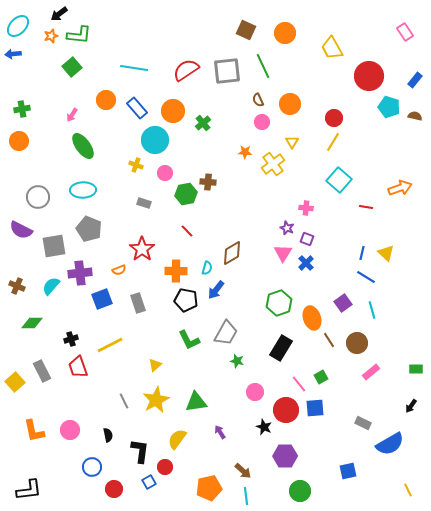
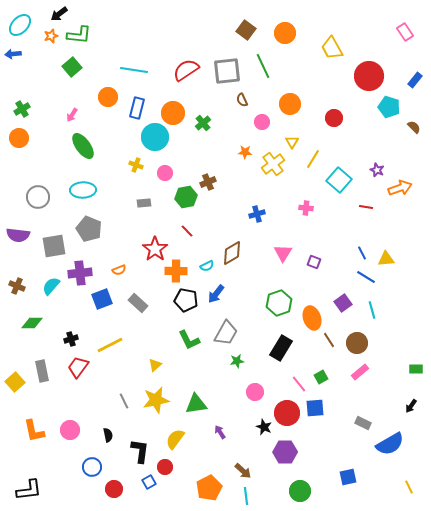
cyan ellipse at (18, 26): moved 2 px right, 1 px up
brown square at (246, 30): rotated 12 degrees clockwise
cyan line at (134, 68): moved 2 px down
orange circle at (106, 100): moved 2 px right, 3 px up
brown semicircle at (258, 100): moved 16 px left
blue rectangle at (137, 108): rotated 55 degrees clockwise
green cross at (22, 109): rotated 21 degrees counterclockwise
orange circle at (173, 111): moved 2 px down
brown semicircle at (415, 116): moved 1 px left, 11 px down; rotated 32 degrees clockwise
cyan circle at (155, 140): moved 3 px up
orange circle at (19, 141): moved 3 px up
yellow line at (333, 142): moved 20 px left, 17 px down
brown cross at (208, 182): rotated 28 degrees counterclockwise
green hexagon at (186, 194): moved 3 px down
gray rectangle at (144, 203): rotated 24 degrees counterclockwise
purple star at (287, 228): moved 90 px right, 58 px up
purple semicircle at (21, 230): moved 3 px left, 5 px down; rotated 20 degrees counterclockwise
purple square at (307, 239): moved 7 px right, 23 px down
red star at (142, 249): moved 13 px right
blue line at (362, 253): rotated 40 degrees counterclockwise
yellow triangle at (386, 253): moved 6 px down; rotated 48 degrees counterclockwise
blue cross at (306, 263): moved 49 px left, 49 px up; rotated 28 degrees clockwise
cyan semicircle at (207, 268): moved 2 px up; rotated 48 degrees clockwise
blue arrow at (216, 290): moved 4 px down
gray rectangle at (138, 303): rotated 30 degrees counterclockwise
green star at (237, 361): rotated 24 degrees counterclockwise
red trapezoid at (78, 367): rotated 55 degrees clockwise
gray rectangle at (42, 371): rotated 15 degrees clockwise
pink rectangle at (371, 372): moved 11 px left
yellow star at (156, 400): rotated 16 degrees clockwise
green triangle at (196, 402): moved 2 px down
red circle at (286, 410): moved 1 px right, 3 px down
yellow semicircle at (177, 439): moved 2 px left
purple hexagon at (285, 456): moved 4 px up
blue square at (348, 471): moved 6 px down
orange pentagon at (209, 488): rotated 15 degrees counterclockwise
yellow line at (408, 490): moved 1 px right, 3 px up
